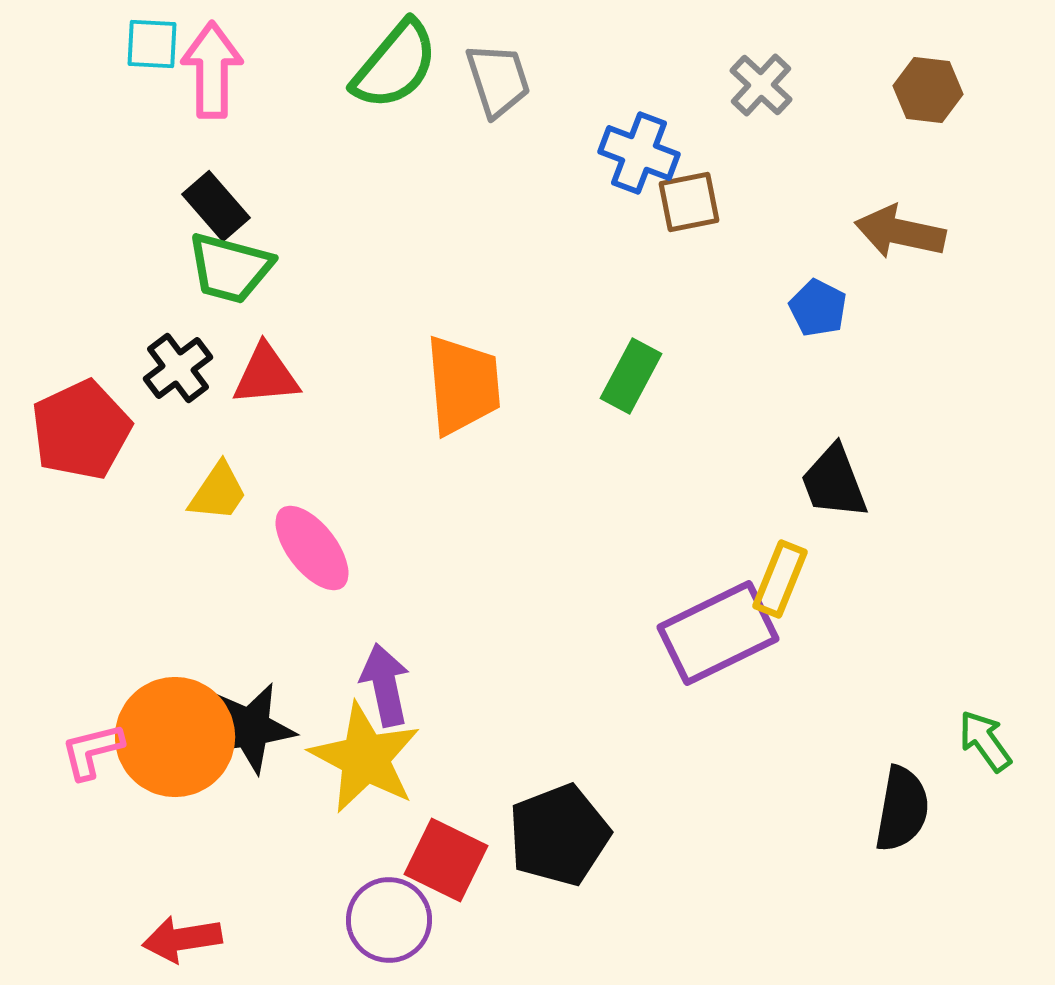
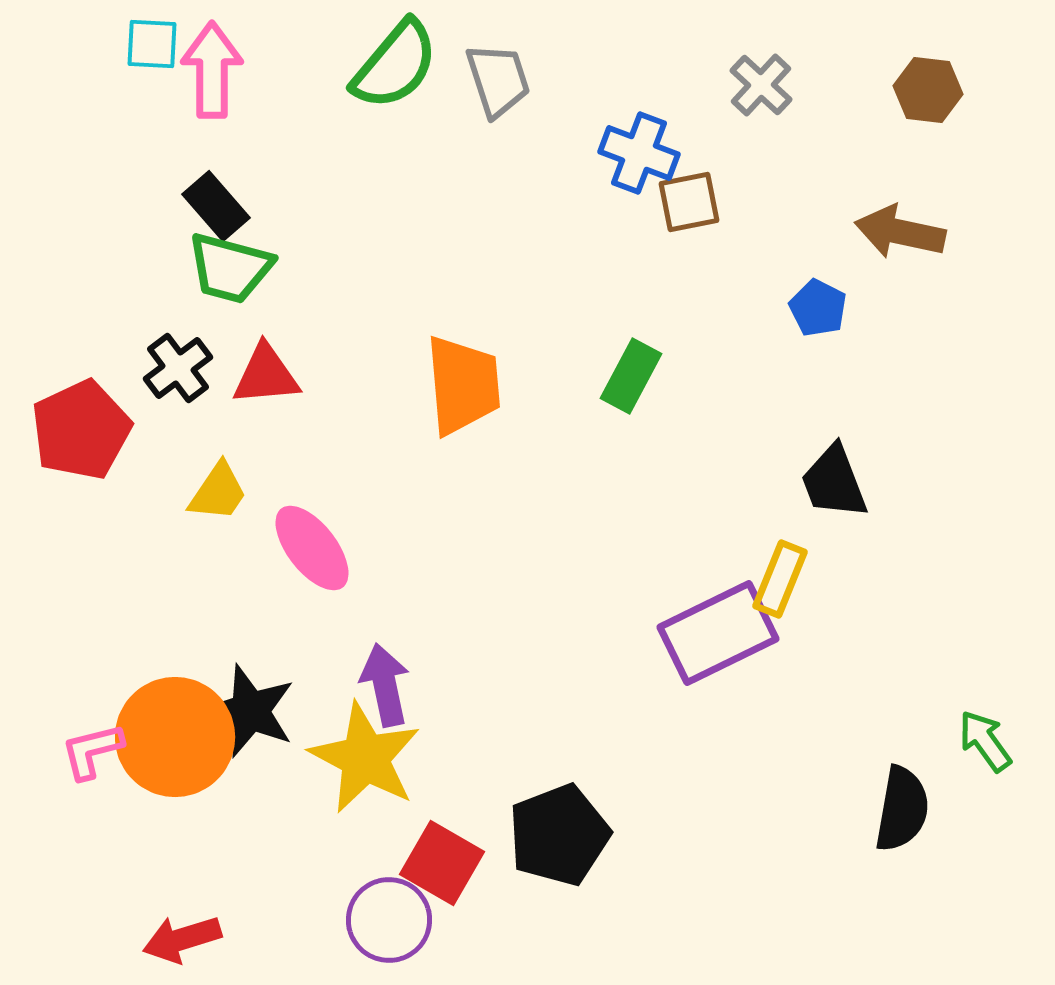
black star: moved 17 px up; rotated 30 degrees clockwise
red square: moved 4 px left, 3 px down; rotated 4 degrees clockwise
red arrow: rotated 8 degrees counterclockwise
